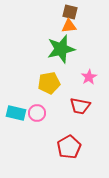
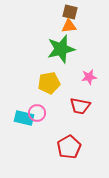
pink star: rotated 21 degrees clockwise
cyan rectangle: moved 8 px right, 5 px down
